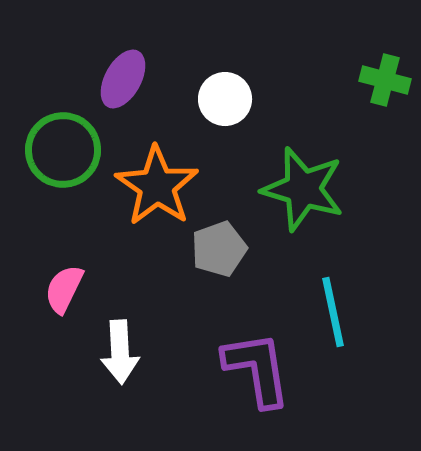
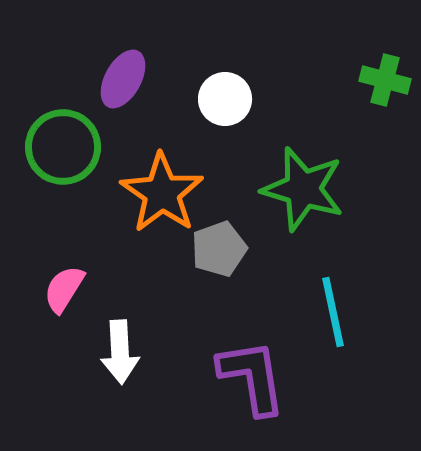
green circle: moved 3 px up
orange star: moved 5 px right, 7 px down
pink semicircle: rotated 6 degrees clockwise
purple L-shape: moved 5 px left, 8 px down
